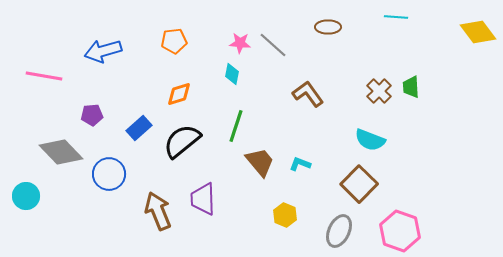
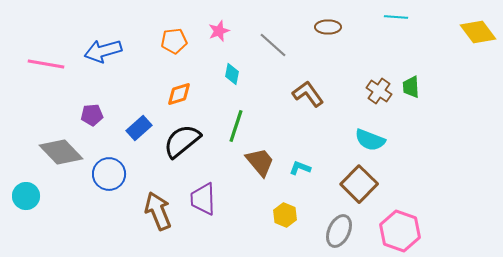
pink star: moved 21 px left, 12 px up; rotated 25 degrees counterclockwise
pink line: moved 2 px right, 12 px up
brown cross: rotated 10 degrees counterclockwise
cyan L-shape: moved 4 px down
